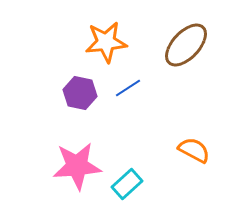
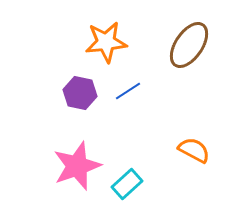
brown ellipse: moved 3 px right; rotated 9 degrees counterclockwise
blue line: moved 3 px down
pink star: rotated 15 degrees counterclockwise
